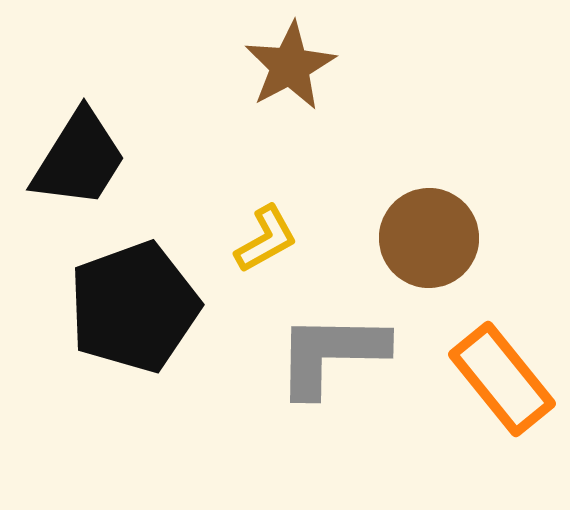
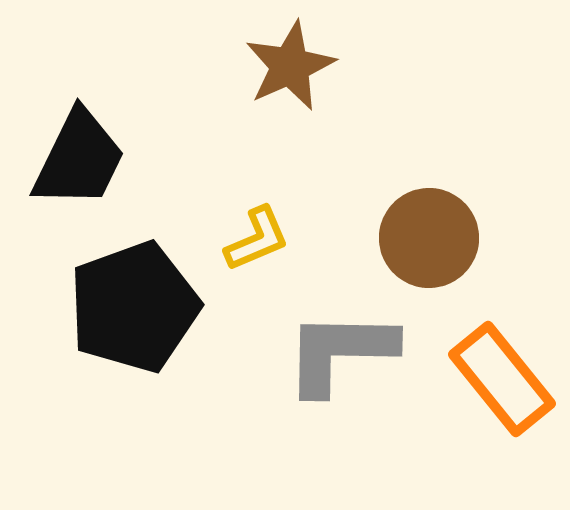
brown star: rotated 4 degrees clockwise
black trapezoid: rotated 6 degrees counterclockwise
yellow L-shape: moved 9 px left; rotated 6 degrees clockwise
gray L-shape: moved 9 px right, 2 px up
